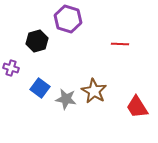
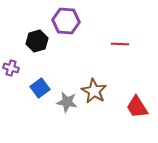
purple hexagon: moved 2 px left, 2 px down; rotated 12 degrees counterclockwise
blue square: rotated 18 degrees clockwise
gray star: moved 1 px right, 3 px down
